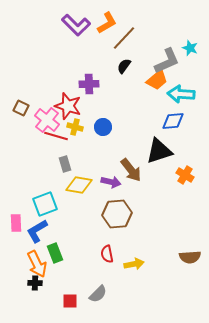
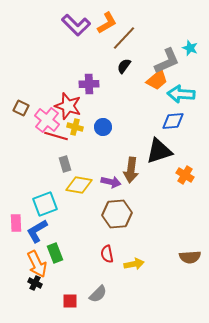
brown arrow: rotated 45 degrees clockwise
black cross: rotated 24 degrees clockwise
